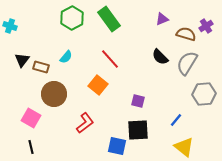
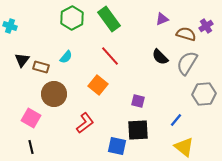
red line: moved 3 px up
